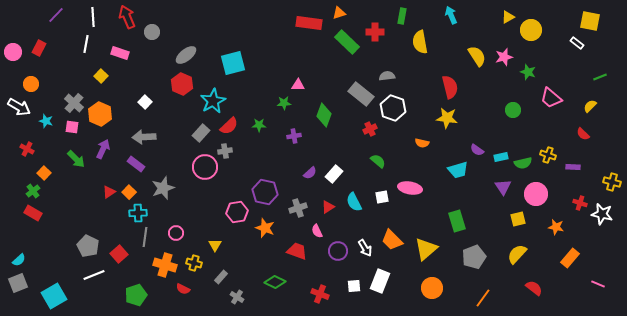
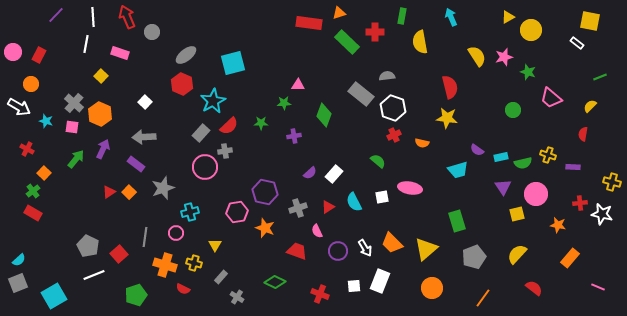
cyan arrow at (451, 15): moved 2 px down
red rectangle at (39, 48): moved 7 px down
green star at (259, 125): moved 2 px right, 2 px up
red cross at (370, 129): moved 24 px right, 6 px down
red semicircle at (583, 134): rotated 56 degrees clockwise
green arrow at (76, 159): rotated 96 degrees counterclockwise
red cross at (580, 203): rotated 24 degrees counterclockwise
cyan cross at (138, 213): moved 52 px right, 1 px up; rotated 12 degrees counterclockwise
yellow square at (518, 219): moved 1 px left, 5 px up
orange star at (556, 227): moved 2 px right, 2 px up
orange trapezoid at (392, 240): moved 3 px down
pink line at (598, 284): moved 3 px down
